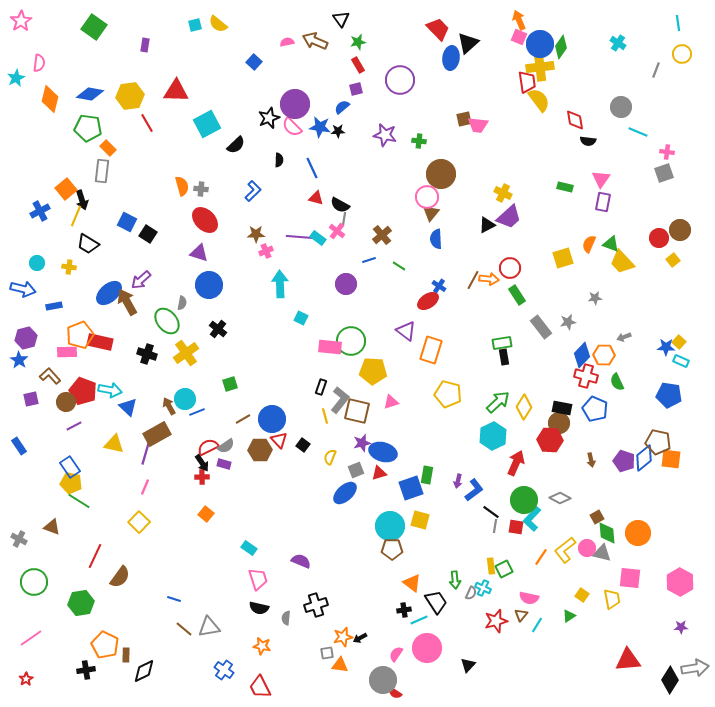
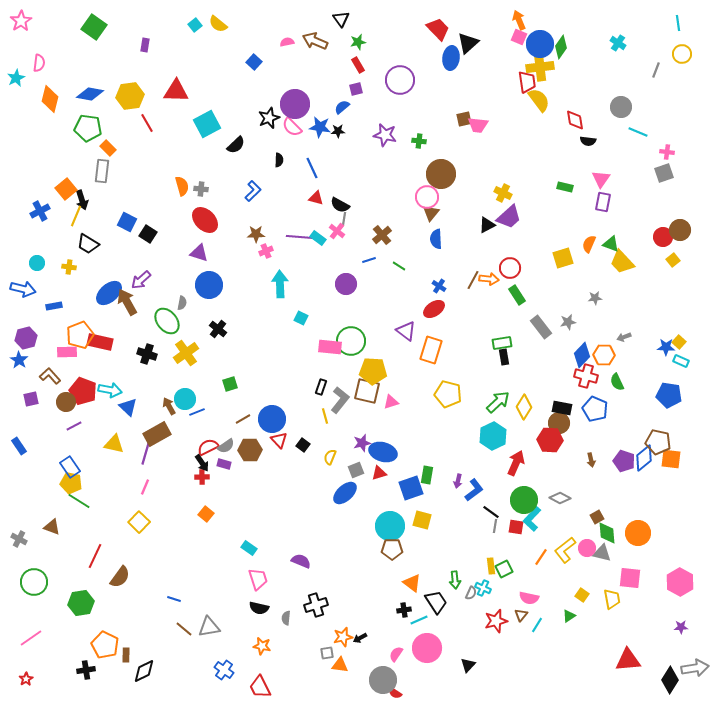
cyan square at (195, 25): rotated 24 degrees counterclockwise
red circle at (659, 238): moved 4 px right, 1 px up
red ellipse at (428, 301): moved 6 px right, 8 px down
brown square at (357, 411): moved 10 px right, 20 px up
brown hexagon at (260, 450): moved 10 px left
yellow square at (420, 520): moved 2 px right
